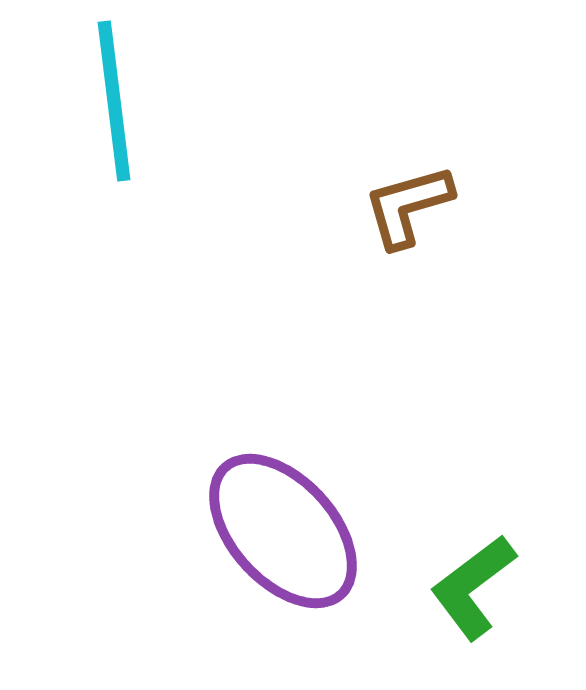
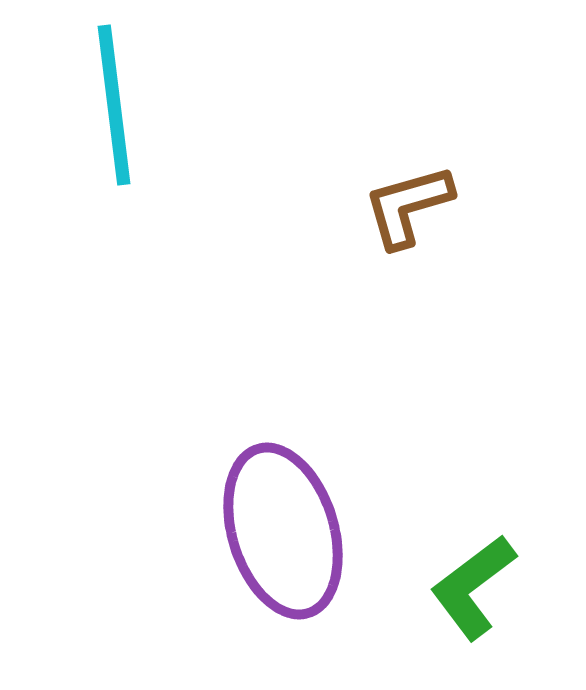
cyan line: moved 4 px down
purple ellipse: rotated 25 degrees clockwise
